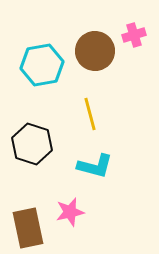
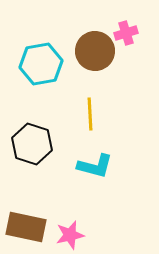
pink cross: moved 8 px left, 2 px up
cyan hexagon: moved 1 px left, 1 px up
yellow line: rotated 12 degrees clockwise
pink star: moved 23 px down
brown rectangle: moved 2 px left, 1 px up; rotated 66 degrees counterclockwise
